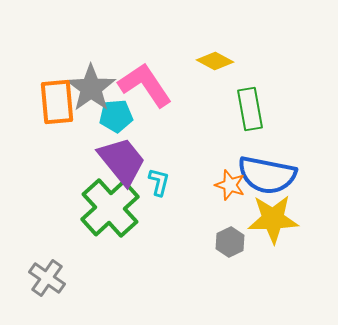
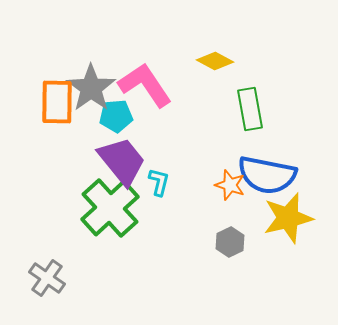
orange rectangle: rotated 6 degrees clockwise
yellow star: moved 15 px right, 1 px up; rotated 12 degrees counterclockwise
